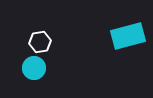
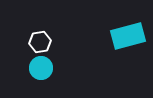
cyan circle: moved 7 px right
